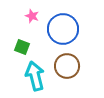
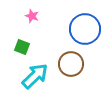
blue circle: moved 22 px right
brown circle: moved 4 px right, 2 px up
cyan arrow: rotated 60 degrees clockwise
